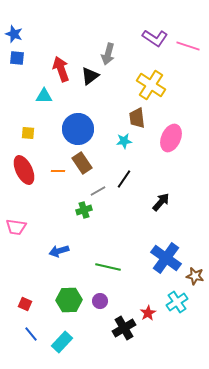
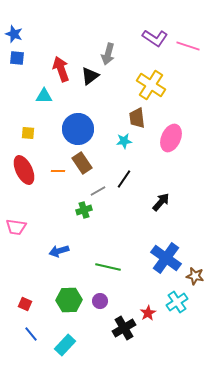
cyan rectangle: moved 3 px right, 3 px down
